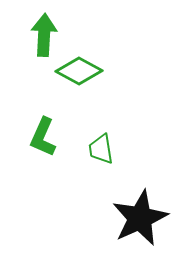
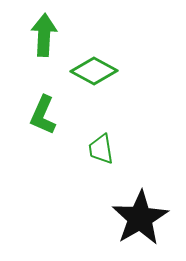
green diamond: moved 15 px right
green L-shape: moved 22 px up
black star: rotated 6 degrees counterclockwise
